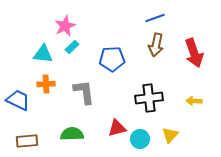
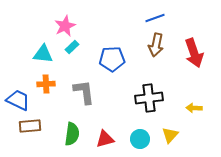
yellow arrow: moved 7 px down
red triangle: moved 12 px left, 11 px down
green semicircle: rotated 100 degrees clockwise
brown rectangle: moved 3 px right, 15 px up
